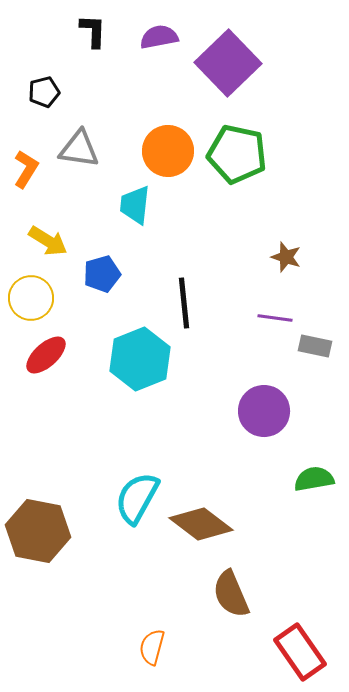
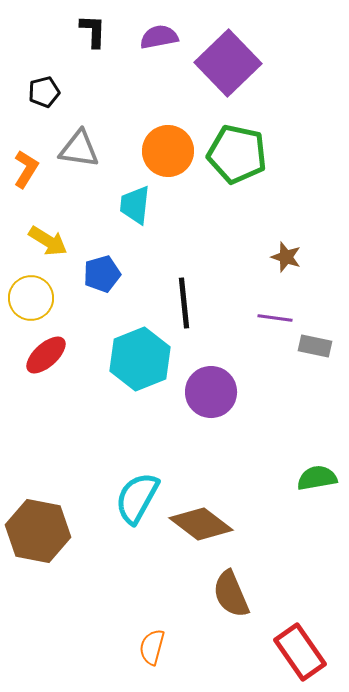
purple circle: moved 53 px left, 19 px up
green semicircle: moved 3 px right, 1 px up
